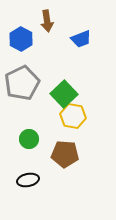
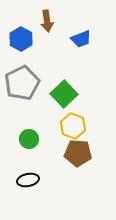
yellow hexagon: moved 10 px down; rotated 10 degrees clockwise
brown pentagon: moved 13 px right, 1 px up
